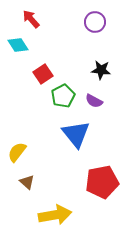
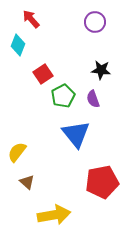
cyan diamond: rotated 55 degrees clockwise
purple semicircle: moved 1 px left, 2 px up; rotated 42 degrees clockwise
yellow arrow: moved 1 px left
